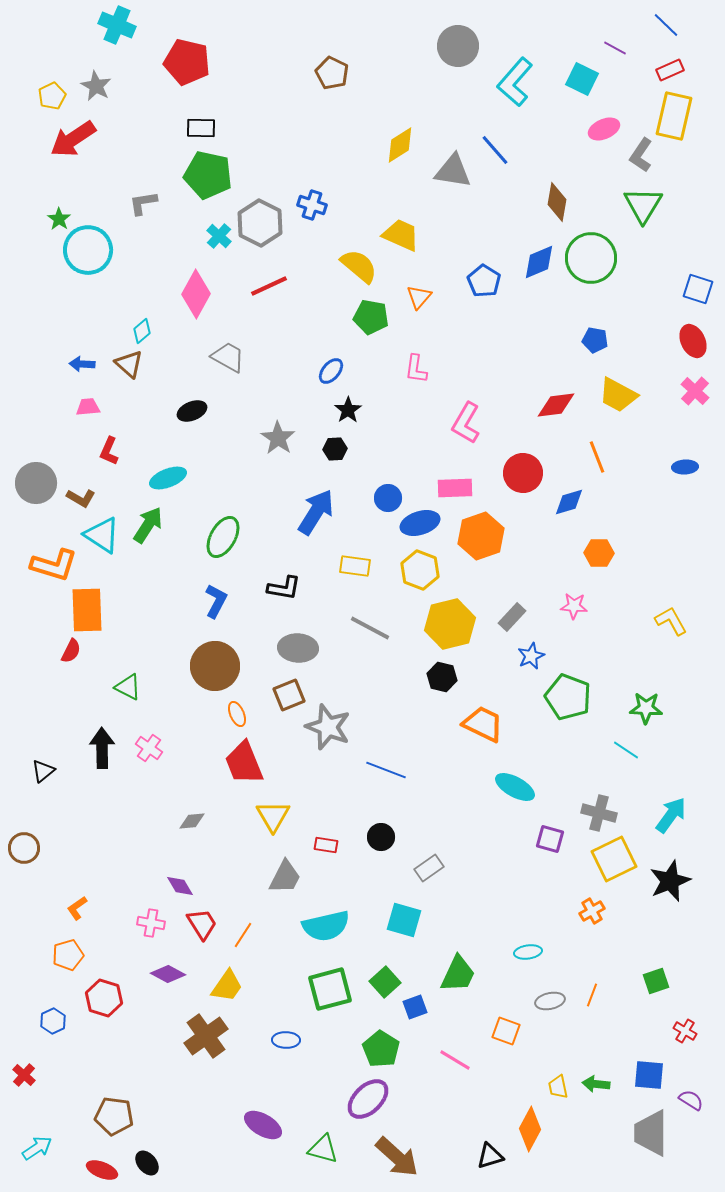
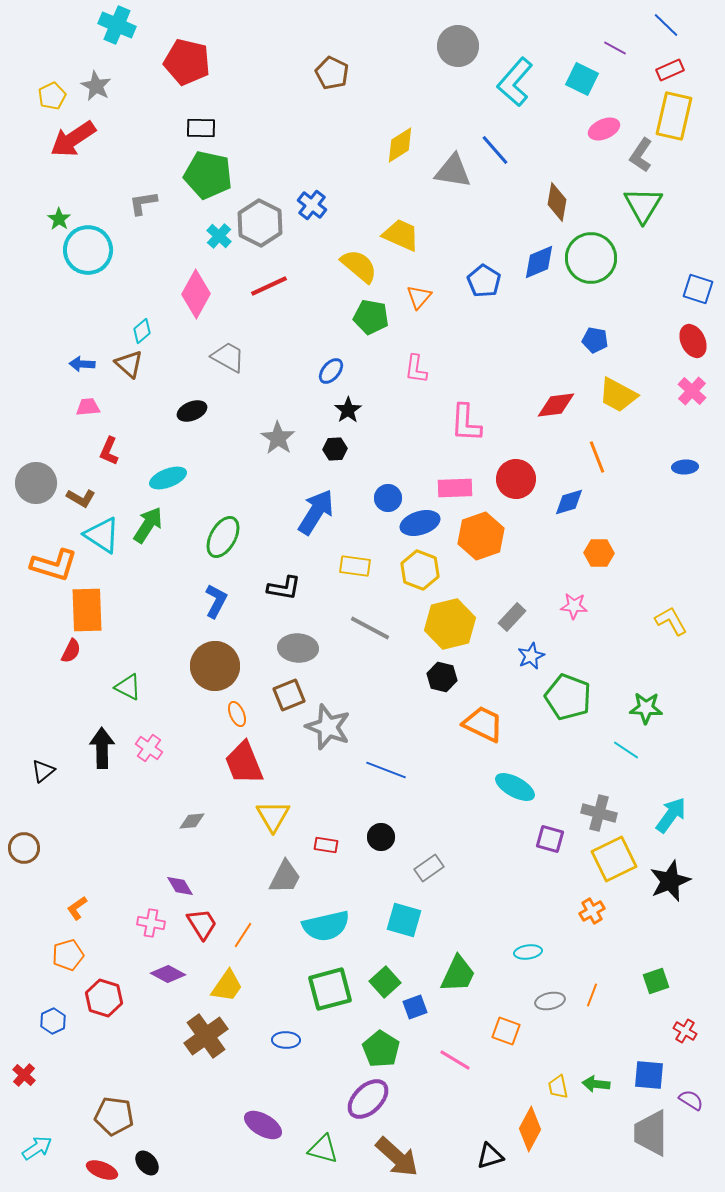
blue cross at (312, 205): rotated 20 degrees clockwise
pink cross at (695, 391): moved 3 px left
pink L-shape at (466, 423): rotated 27 degrees counterclockwise
red circle at (523, 473): moved 7 px left, 6 px down
